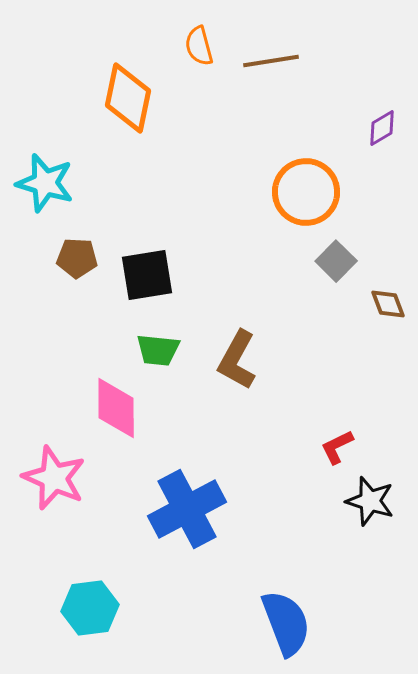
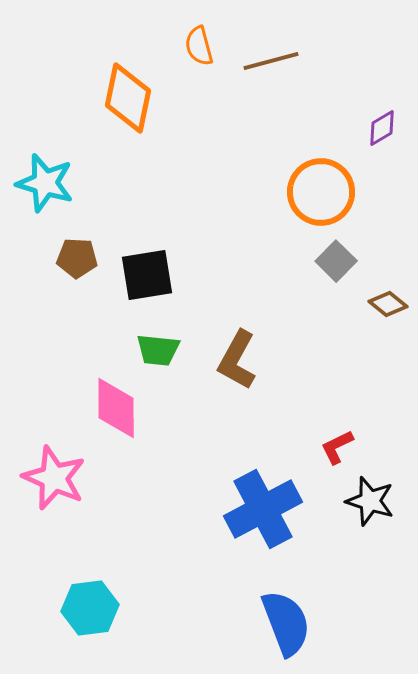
brown line: rotated 6 degrees counterclockwise
orange circle: moved 15 px right
brown diamond: rotated 30 degrees counterclockwise
blue cross: moved 76 px right
